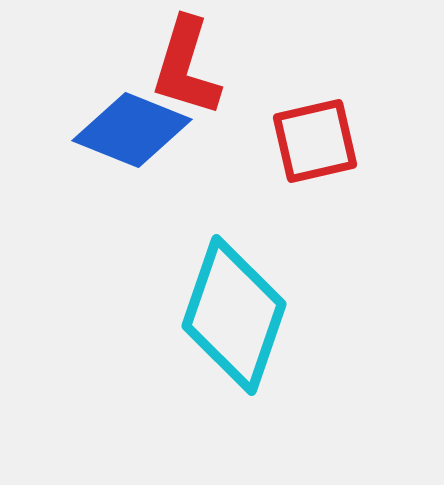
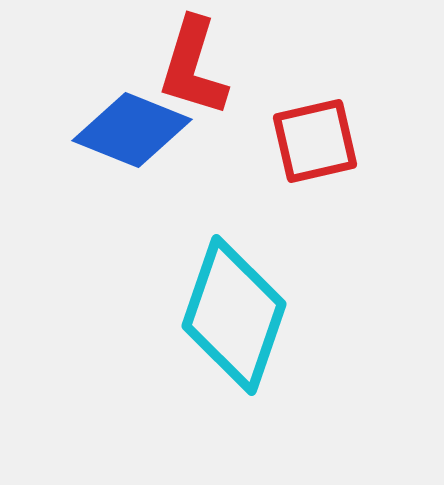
red L-shape: moved 7 px right
